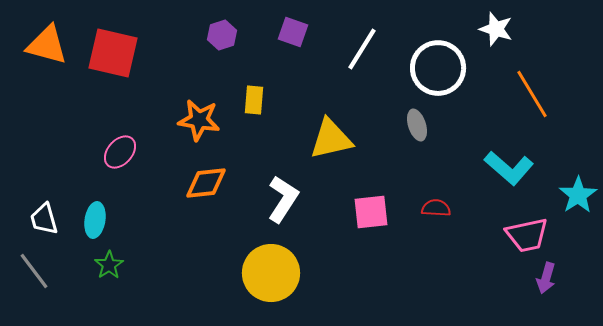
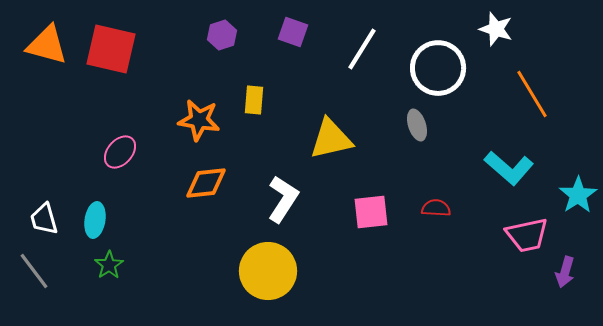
red square: moved 2 px left, 4 px up
yellow circle: moved 3 px left, 2 px up
purple arrow: moved 19 px right, 6 px up
